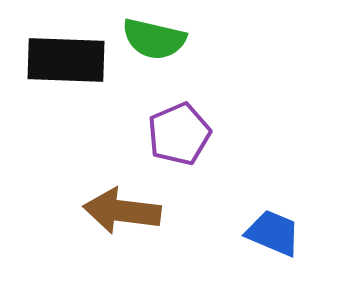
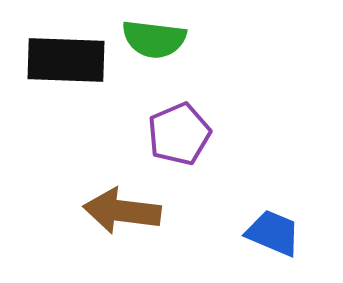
green semicircle: rotated 6 degrees counterclockwise
